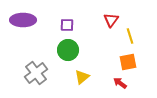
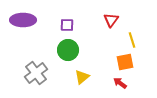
yellow line: moved 2 px right, 4 px down
orange square: moved 3 px left
